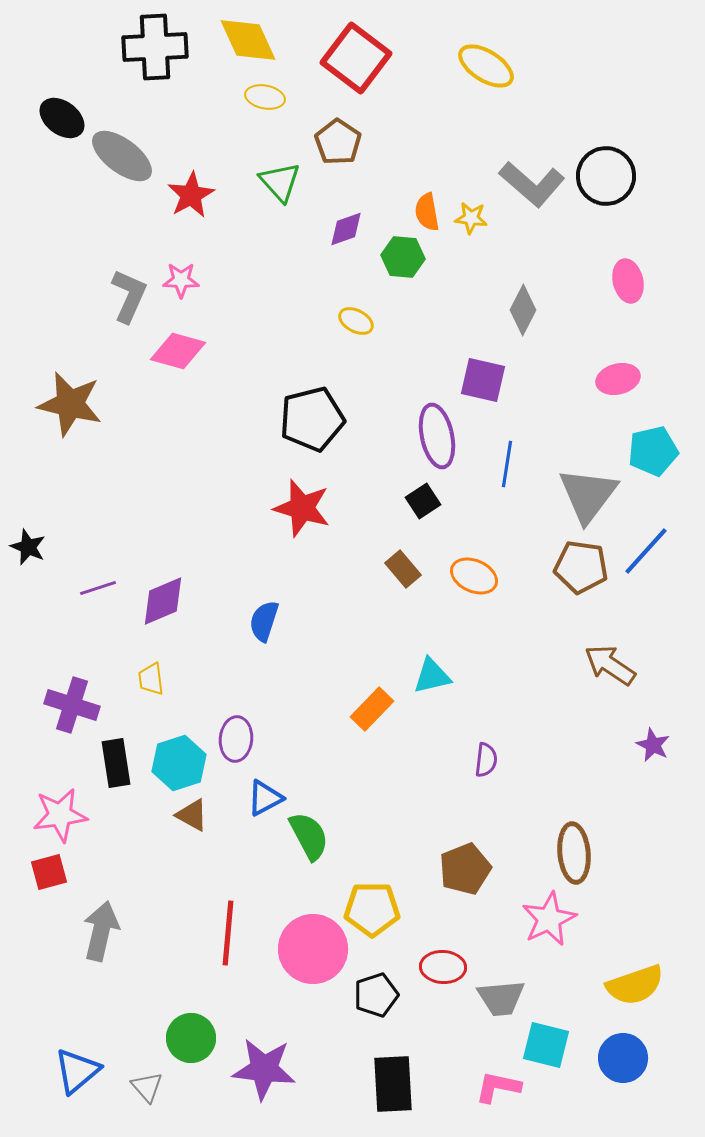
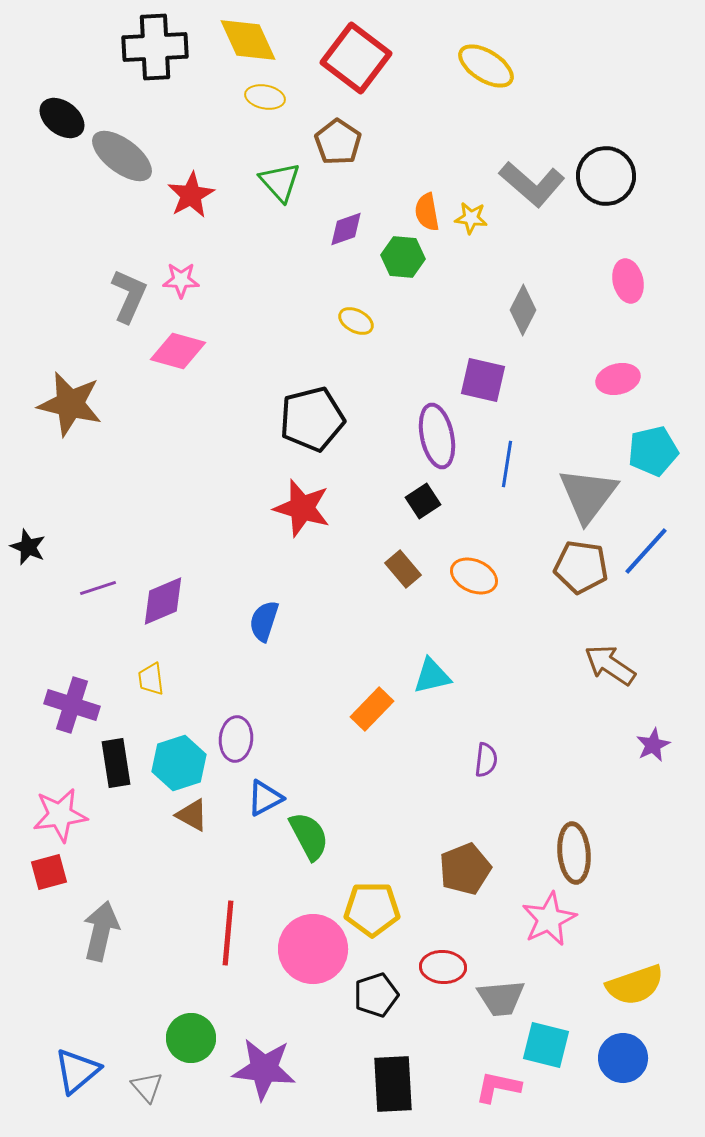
purple star at (653, 745): rotated 20 degrees clockwise
